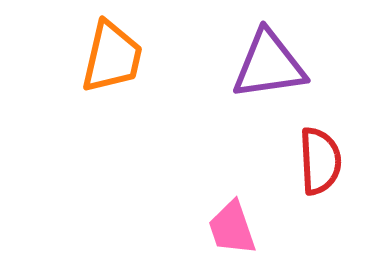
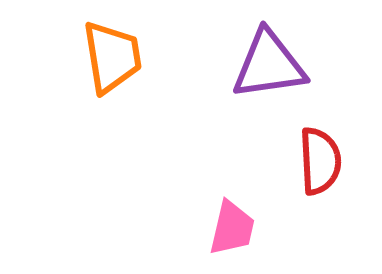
orange trapezoid: rotated 22 degrees counterclockwise
pink trapezoid: rotated 148 degrees counterclockwise
